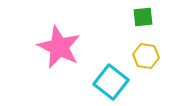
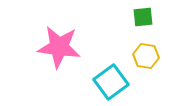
pink star: rotated 18 degrees counterclockwise
cyan square: rotated 16 degrees clockwise
